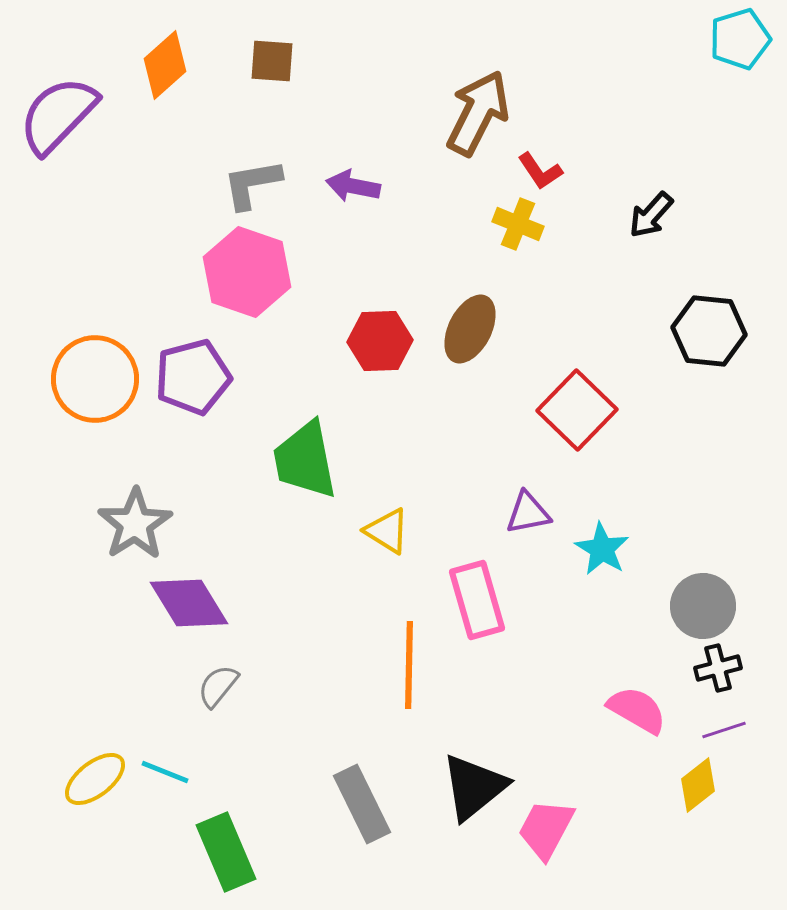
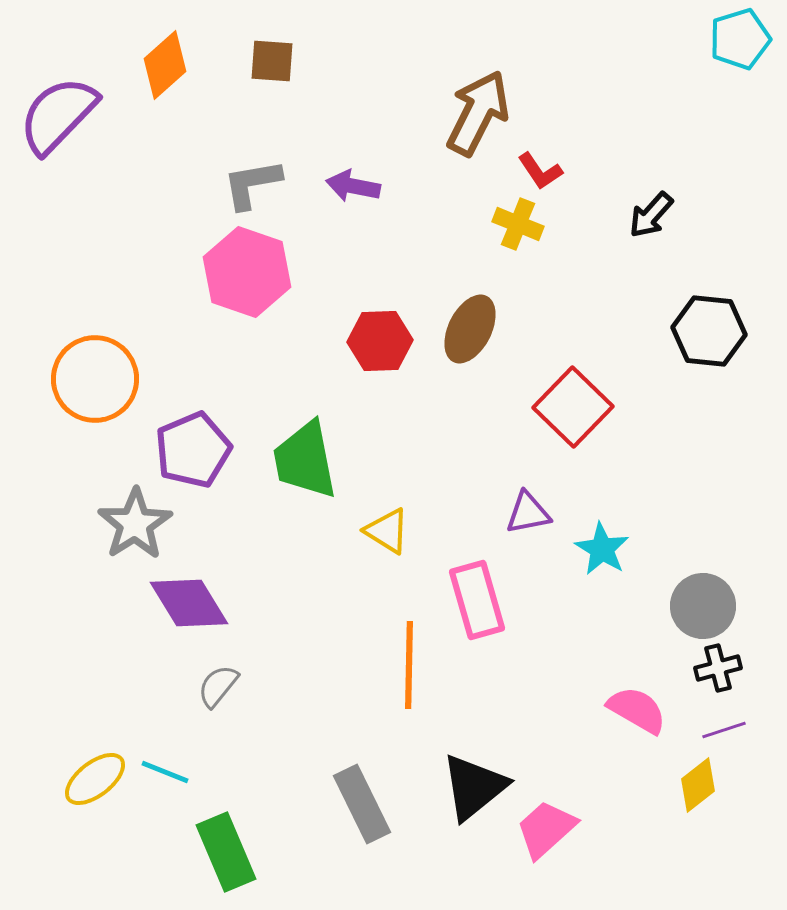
purple pentagon: moved 73 px down; rotated 8 degrees counterclockwise
red square: moved 4 px left, 3 px up
pink trapezoid: rotated 20 degrees clockwise
